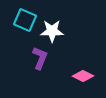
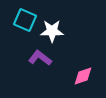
purple L-shape: rotated 75 degrees counterclockwise
pink diamond: rotated 45 degrees counterclockwise
